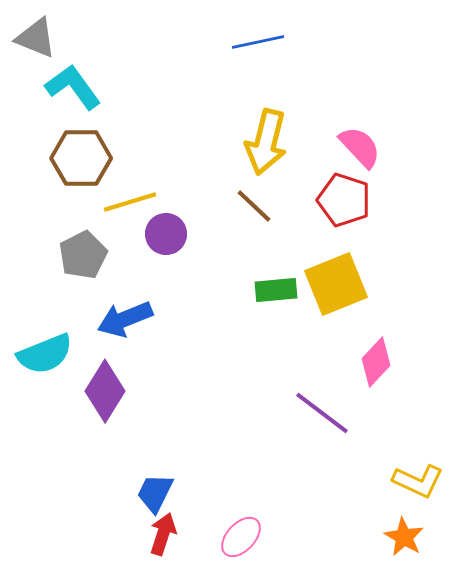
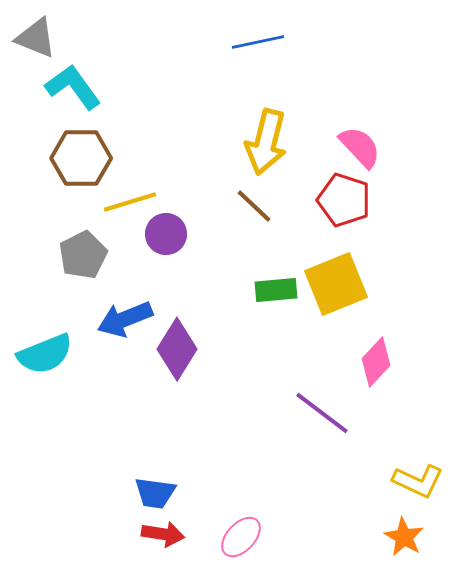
purple diamond: moved 72 px right, 42 px up
blue trapezoid: rotated 108 degrees counterclockwise
red arrow: rotated 81 degrees clockwise
